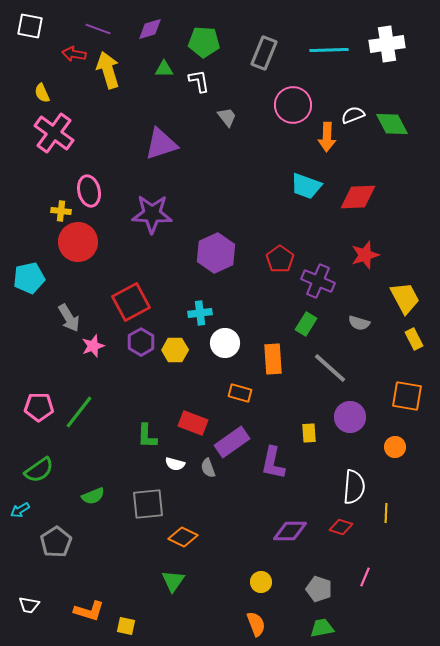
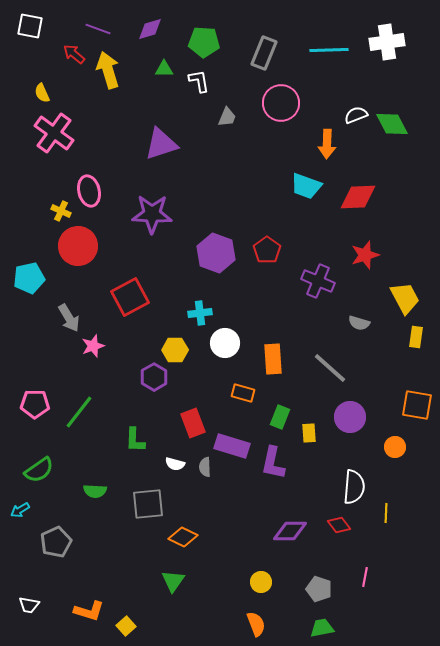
white cross at (387, 44): moved 2 px up
red arrow at (74, 54): rotated 30 degrees clockwise
pink circle at (293, 105): moved 12 px left, 2 px up
white semicircle at (353, 115): moved 3 px right
gray trapezoid at (227, 117): rotated 60 degrees clockwise
orange arrow at (327, 137): moved 7 px down
yellow cross at (61, 211): rotated 18 degrees clockwise
red circle at (78, 242): moved 4 px down
purple hexagon at (216, 253): rotated 15 degrees counterclockwise
red pentagon at (280, 259): moved 13 px left, 9 px up
red square at (131, 302): moved 1 px left, 5 px up
green rectangle at (306, 324): moved 26 px left, 93 px down; rotated 10 degrees counterclockwise
yellow rectangle at (414, 339): moved 2 px right, 2 px up; rotated 35 degrees clockwise
purple hexagon at (141, 342): moved 13 px right, 35 px down
orange rectangle at (240, 393): moved 3 px right
orange square at (407, 396): moved 10 px right, 9 px down
pink pentagon at (39, 407): moved 4 px left, 3 px up
red rectangle at (193, 423): rotated 48 degrees clockwise
green L-shape at (147, 436): moved 12 px left, 4 px down
purple rectangle at (232, 442): moved 4 px down; rotated 52 degrees clockwise
gray semicircle at (208, 468): moved 3 px left, 1 px up; rotated 18 degrees clockwise
green semicircle at (93, 496): moved 2 px right, 5 px up; rotated 25 degrees clockwise
red diamond at (341, 527): moved 2 px left, 2 px up; rotated 35 degrees clockwise
gray pentagon at (56, 542): rotated 8 degrees clockwise
pink line at (365, 577): rotated 12 degrees counterclockwise
yellow square at (126, 626): rotated 36 degrees clockwise
